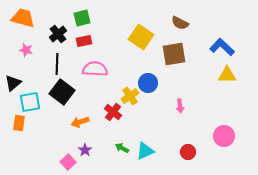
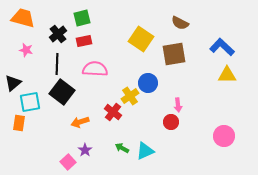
yellow square: moved 2 px down
pink arrow: moved 2 px left, 1 px up
red circle: moved 17 px left, 30 px up
